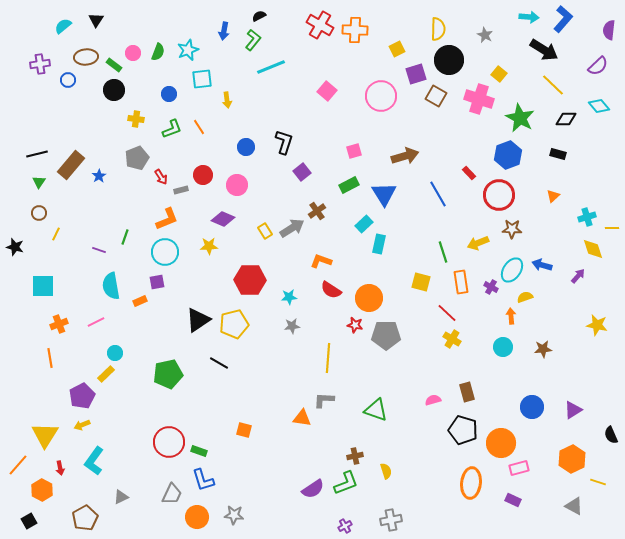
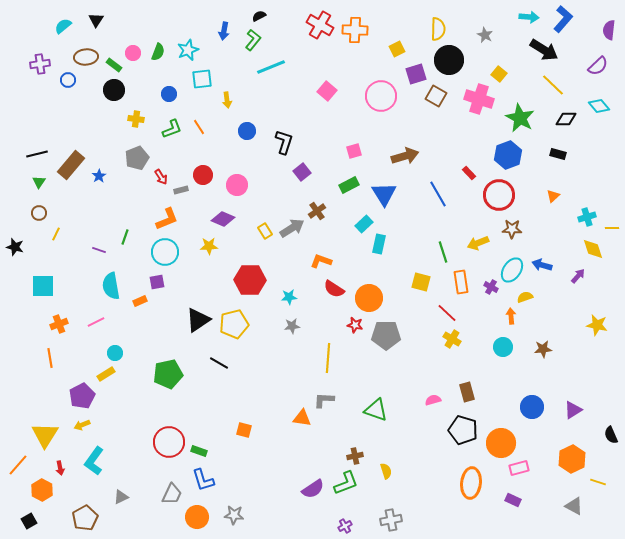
blue circle at (246, 147): moved 1 px right, 16 px up
red semicircle at (331, 290): moved 3 px right, 1 px up
yellow rectangle at (106, 374): rotated 12 degrees clockwise
